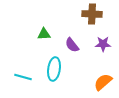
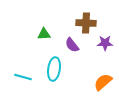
brown cross: moved 6 px left, 9 px down
purple star: moved 2 px right, 1 px up
